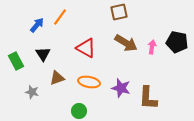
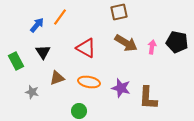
black triangle: moved 2 px up
